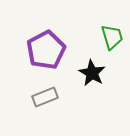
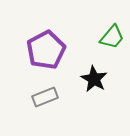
green trapezoid: rotated 56 degrees clockwise
black star: moved 2 px right, 6 px down
